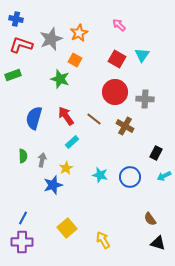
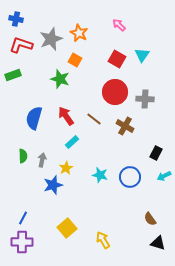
orange star: rotated 18 degrees counterclockwise
